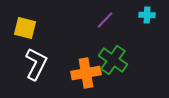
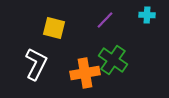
yellow square: moved 29 px right
orange cross: moved 1 px left
